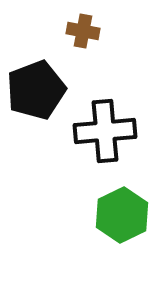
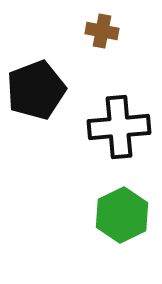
brown cross: moved 19 px right
black cross: moved 14 px right, 4 px up
